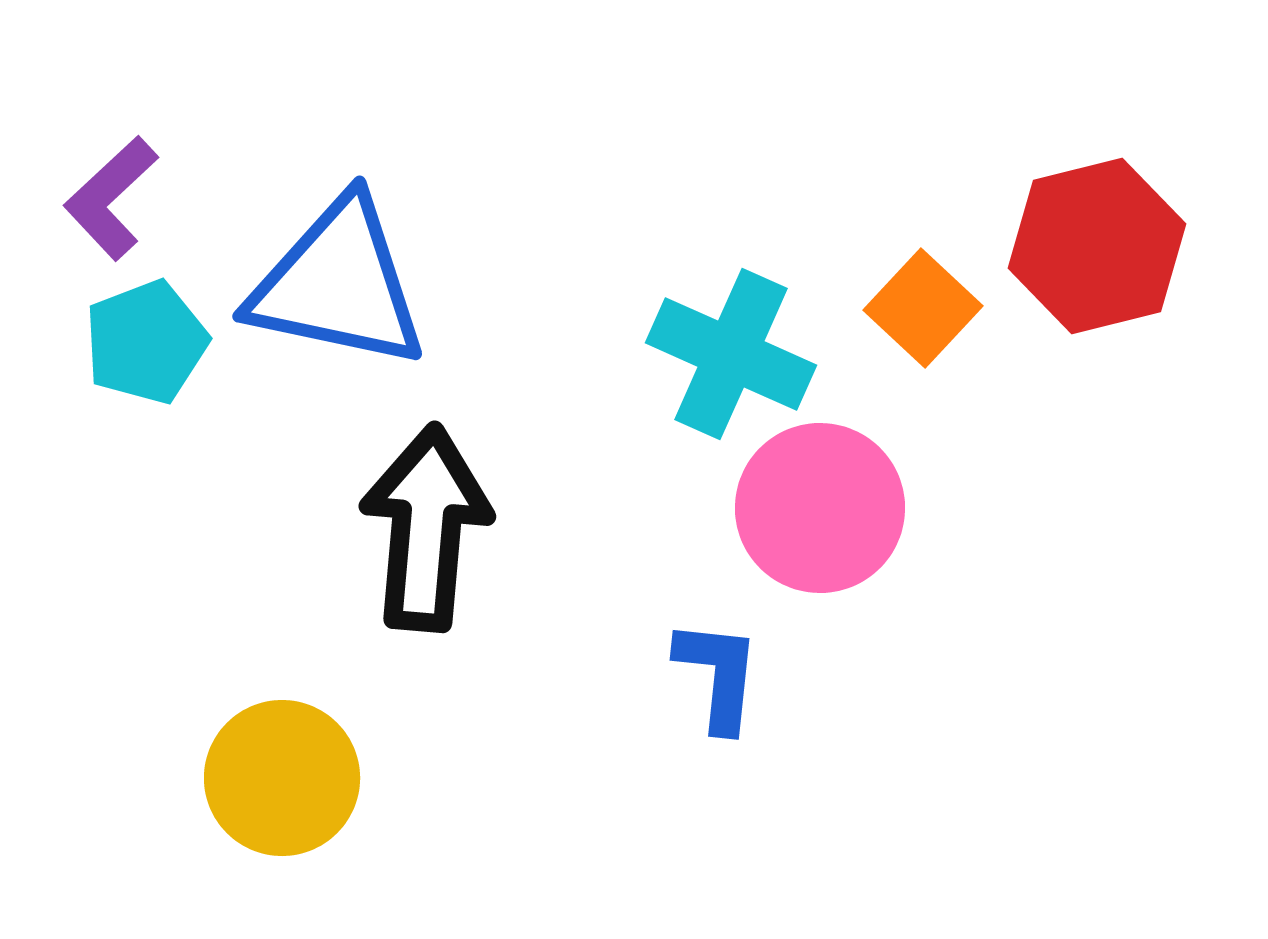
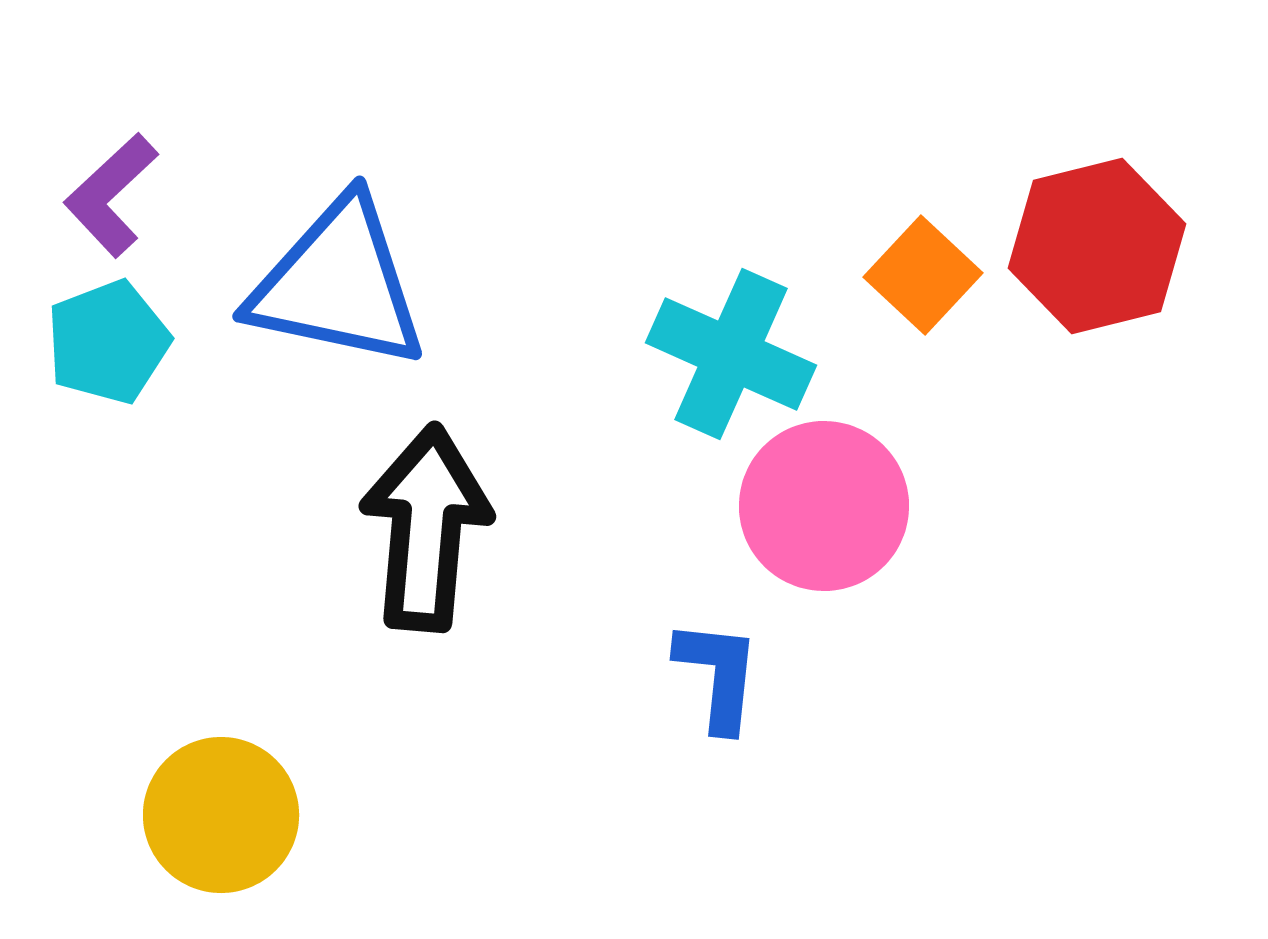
purple L-shape: moved 3 px up
orange square: moved 33 px up
cyan pentagon: moved 38 px left
pink circle: moved 4 px right, 2 px up
yellow circle: moved 61 px left, 37 px down
